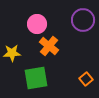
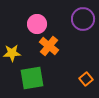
purple circle: moved 1 px up
green square: moved 4 px left
